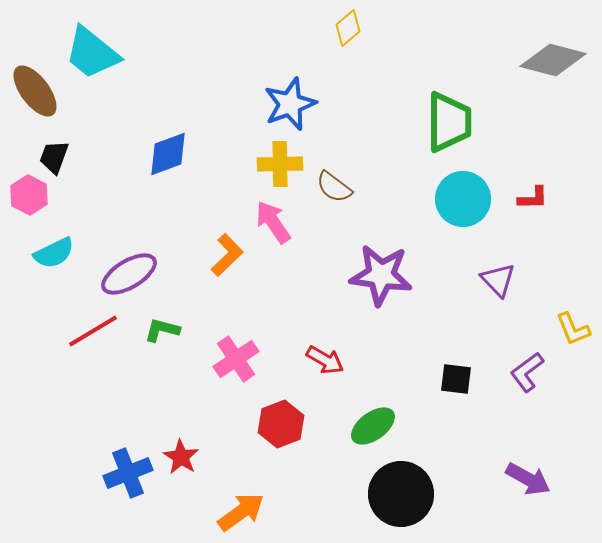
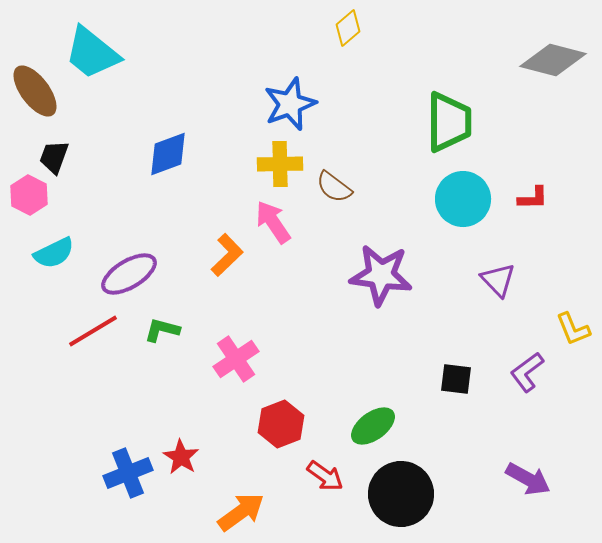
red arrow: moved 116 px down; rotated 6 degrees clockwise
